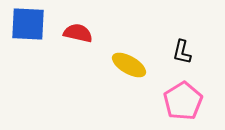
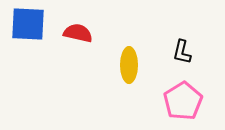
yellow ellipse: rotated 60 degrees clockwise
